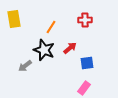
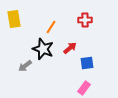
black star: moved 1 px left, 1 px up
